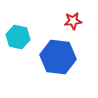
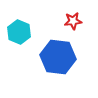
cyan hexagon: moved 1 px right, 5 px up; rotated 10 degrees clockwise
